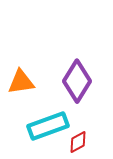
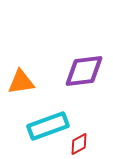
purple diamond: moved 7 px right, 10 px up; rotated 51 degrees clockwise
red diamond: moved 1 px right, 2 px down
